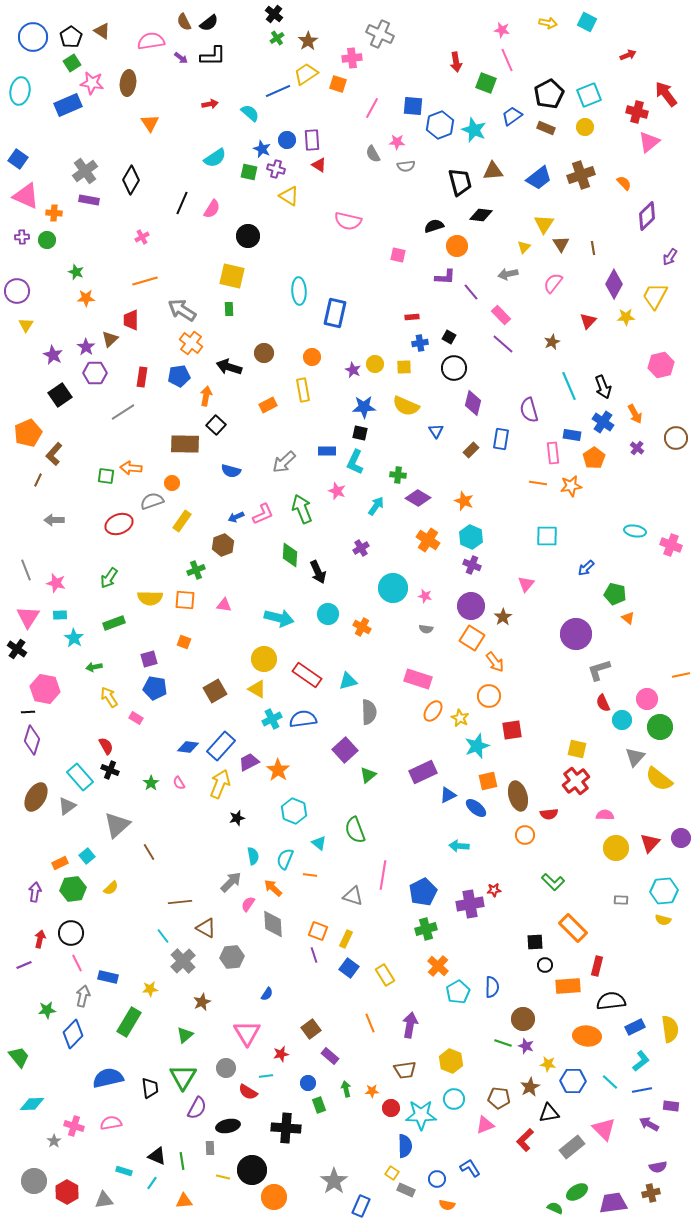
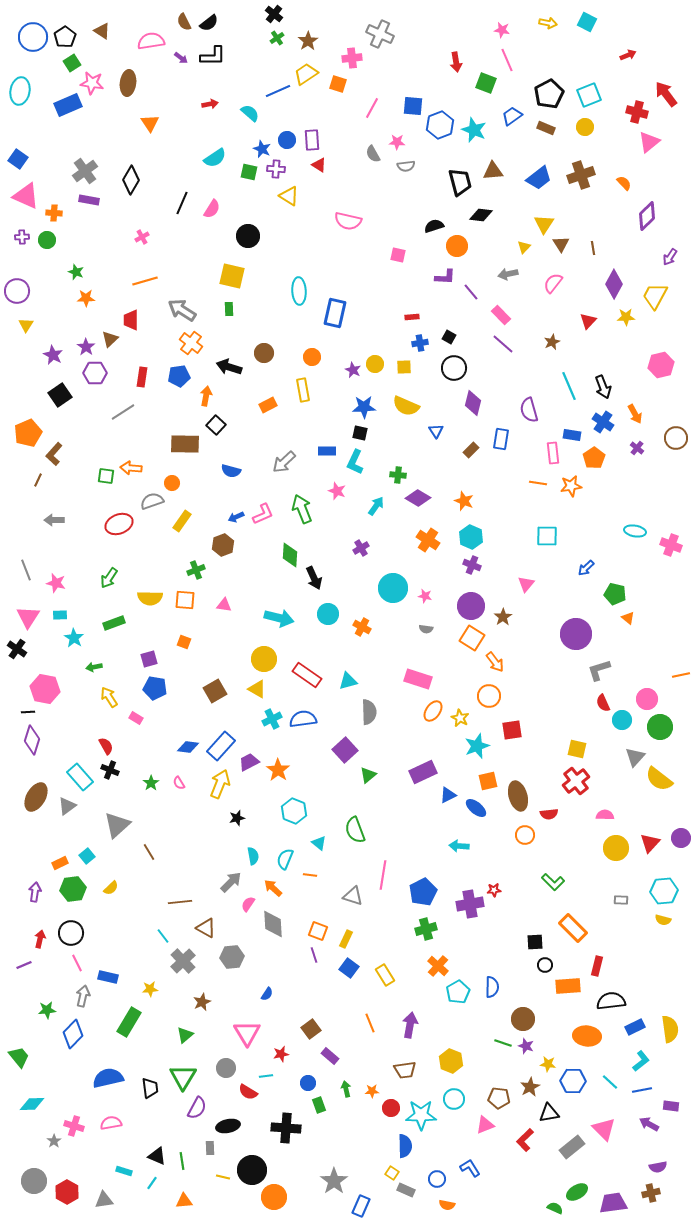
black pentagon at (71, 37): moved 6 px left
purple cross at (276, 169): rotated 12 degrees counterclockwise
black arrow at (318, 572): moved 4 px left, 6 px down
